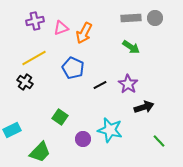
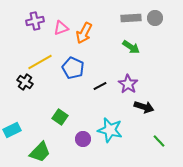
yellow line: moved 6 px right, 4 px down
black line: moved 1 px down
black arrow: rotated 36 degrees clockwise
